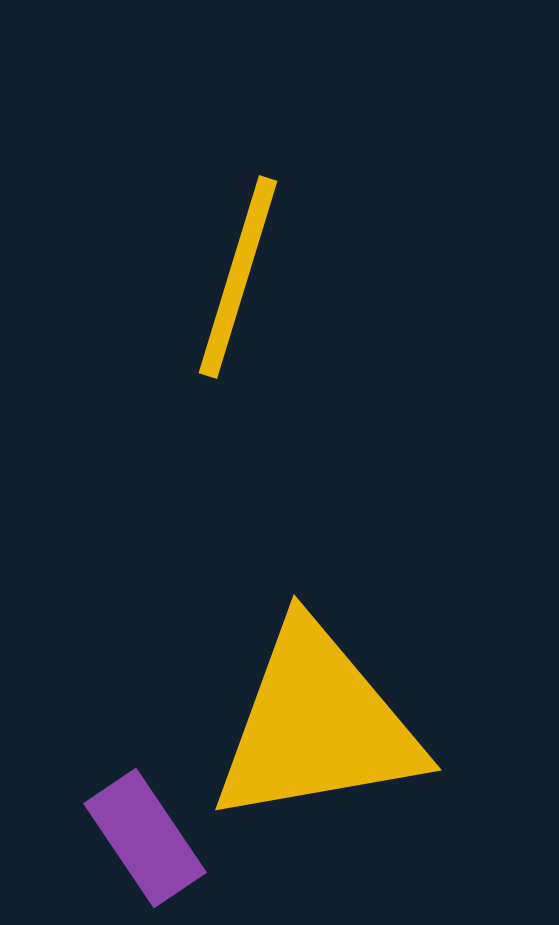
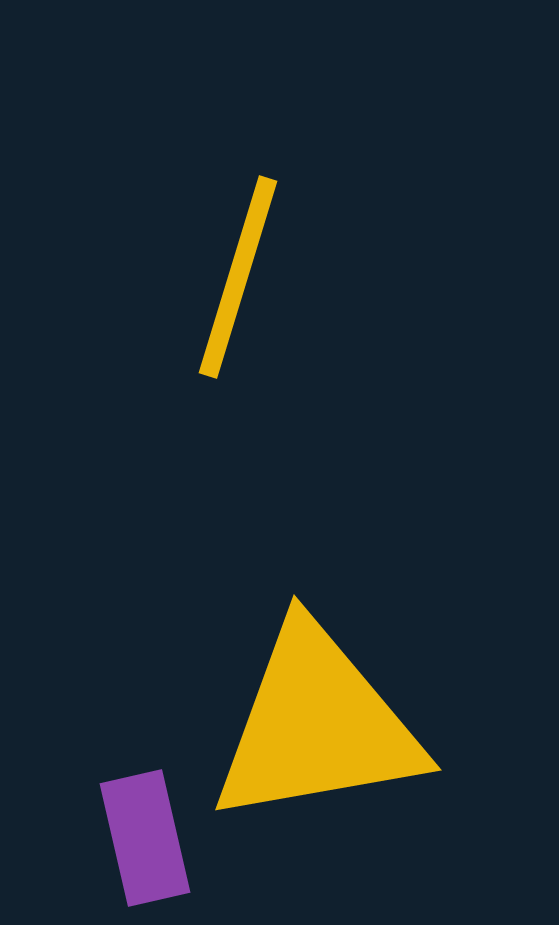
purple rectangle: rotated 21 degrees clockwise
